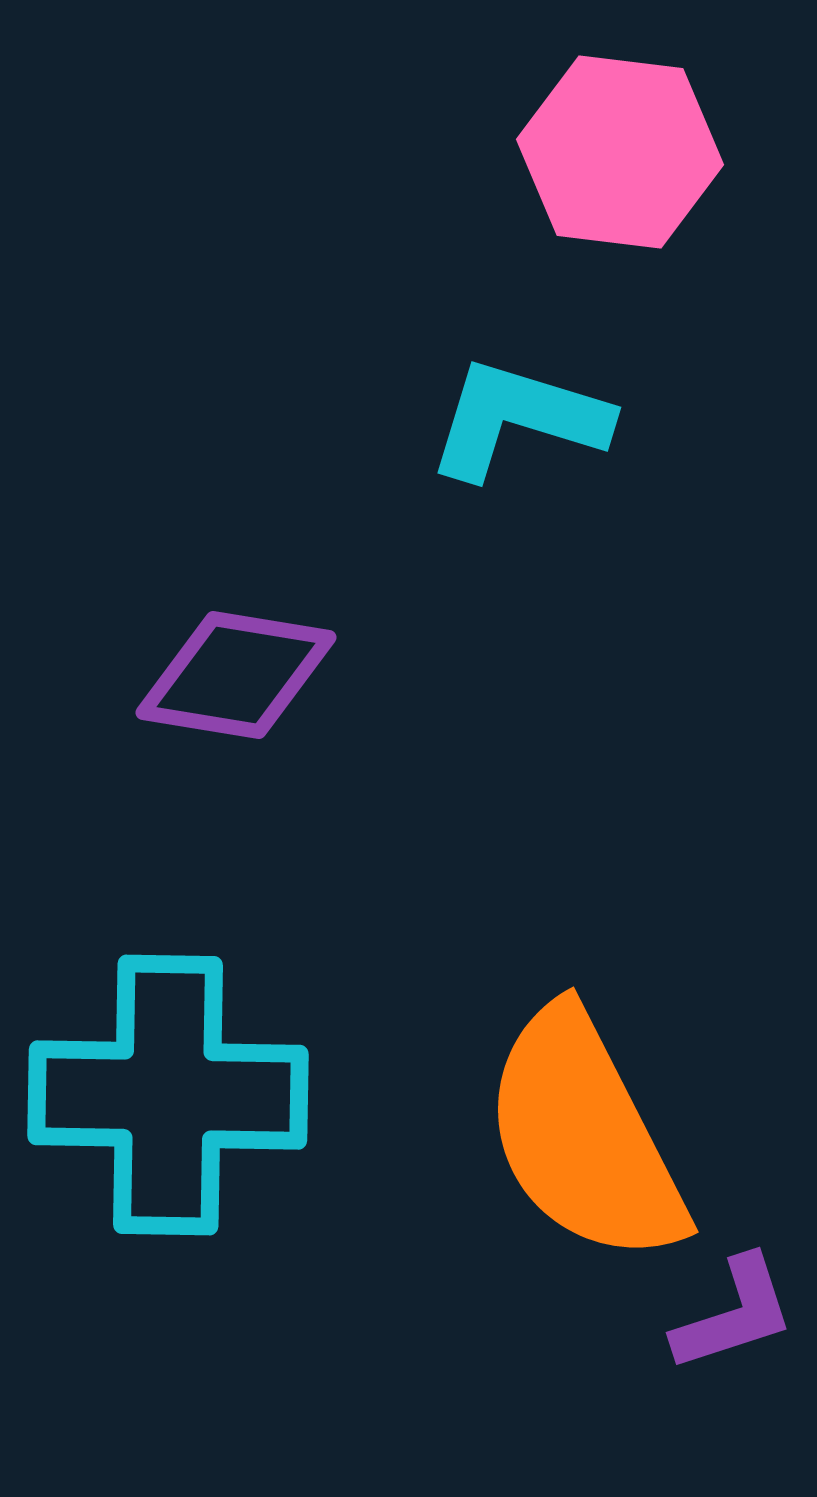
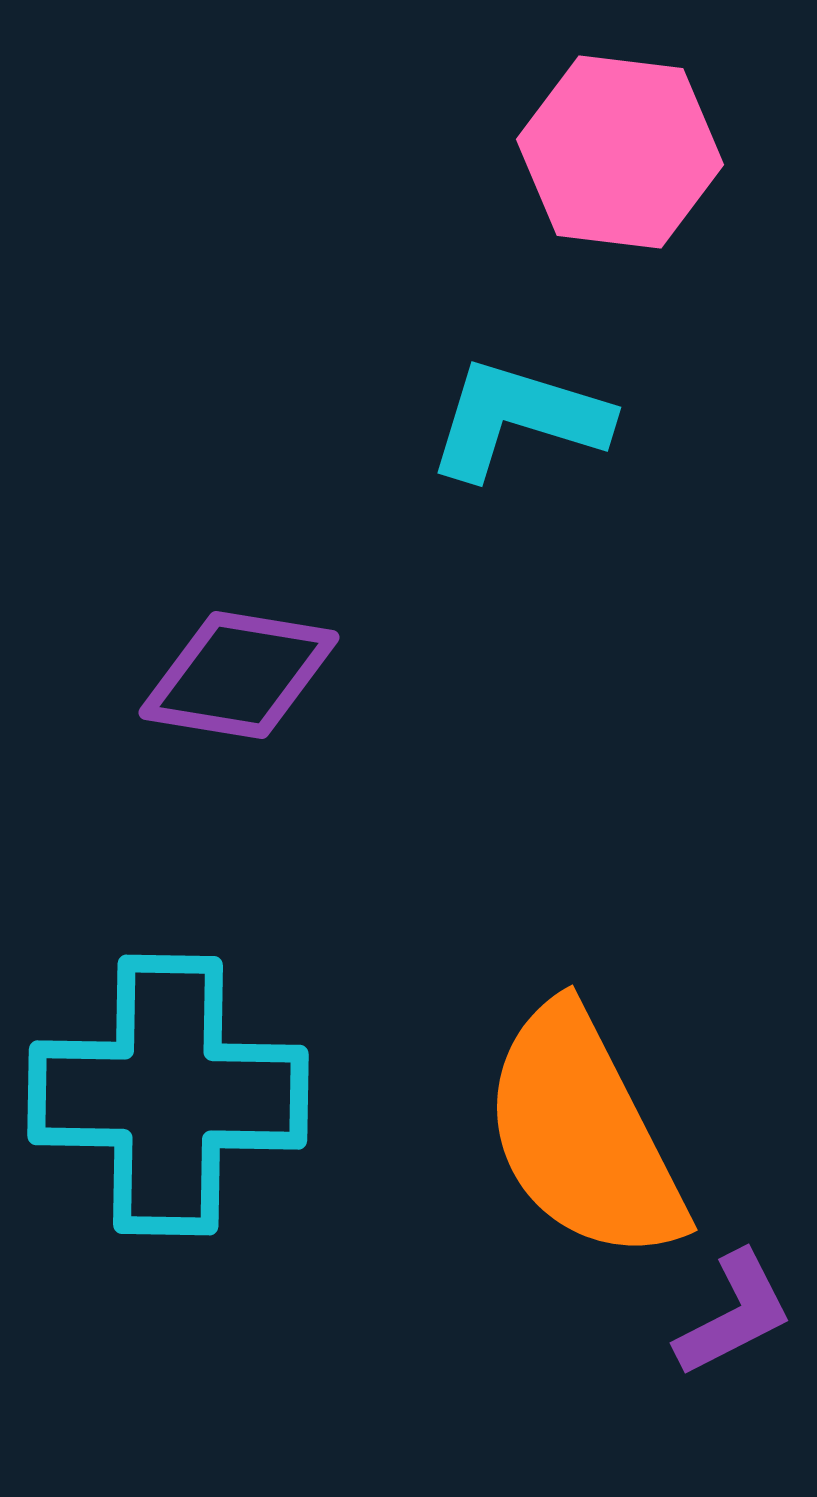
purple diamond: moved 3 px right
orange semicircle: moved 1 px left, 2 px up
purple L-shape: rotated 9 degrees counterclockwise
